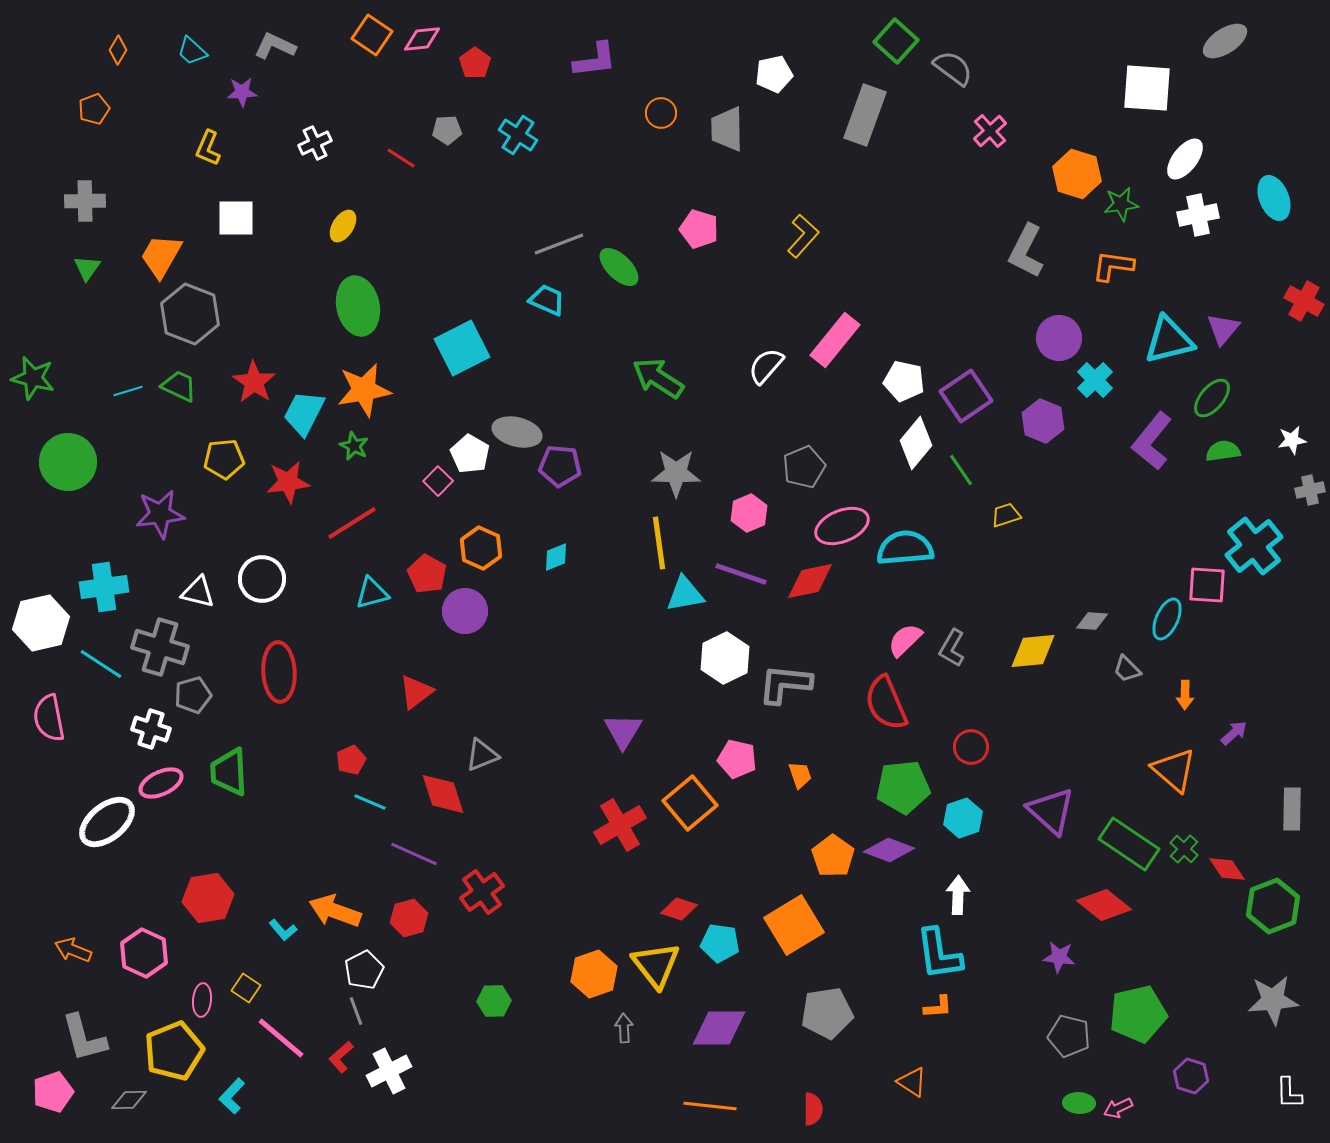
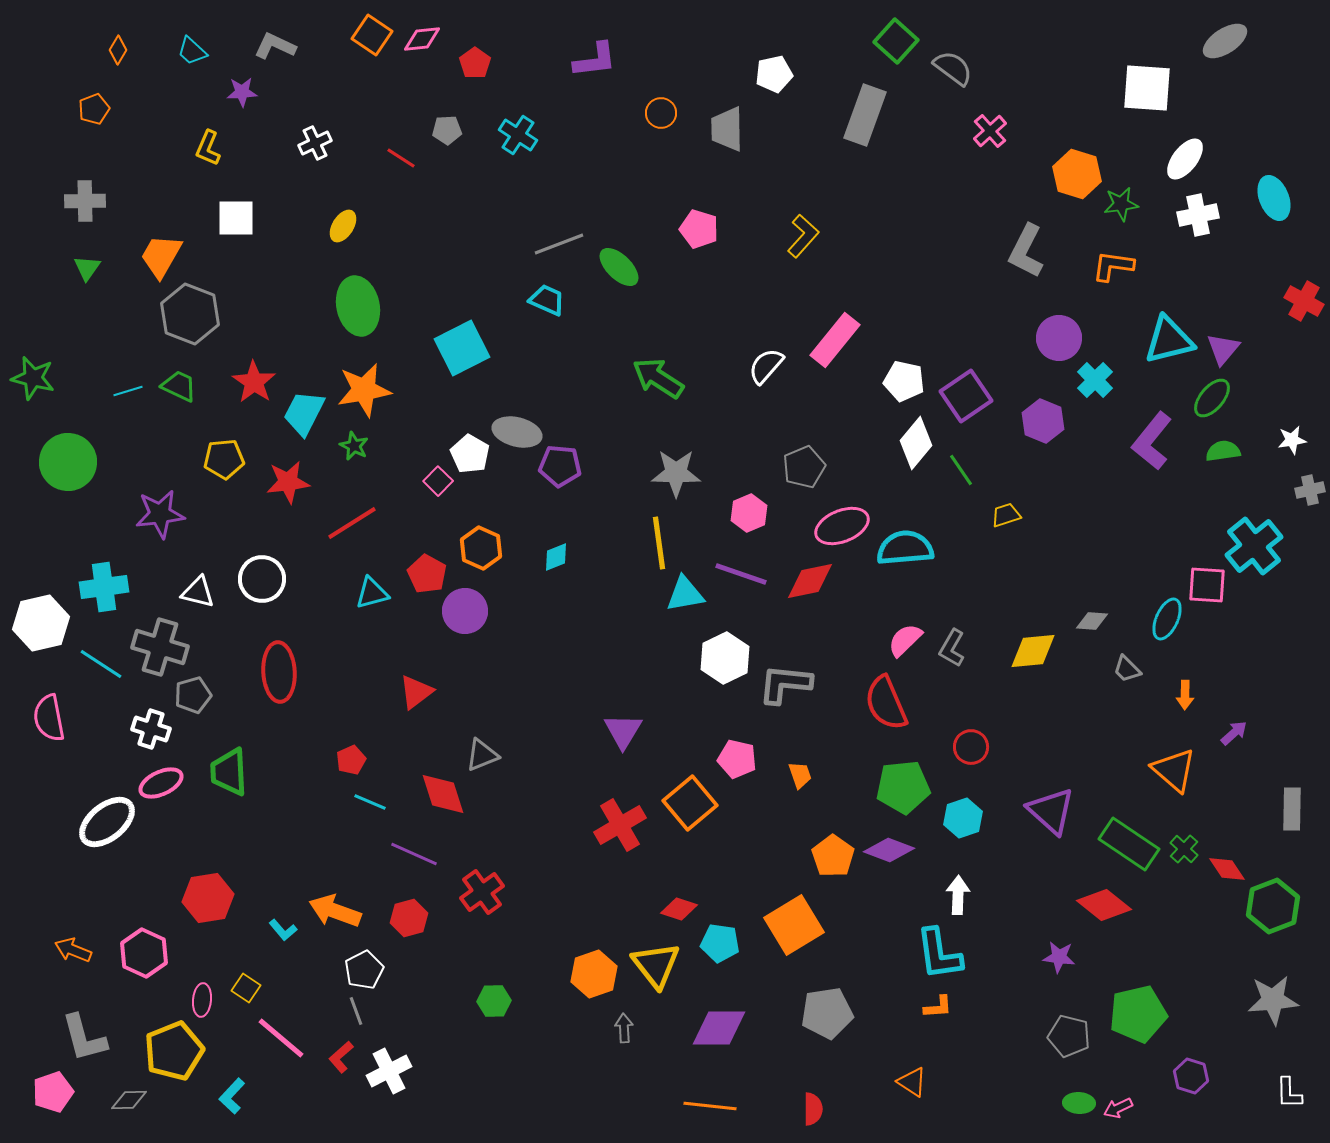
purple triangle at (1223, 329): moved 20 px down
